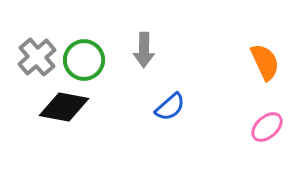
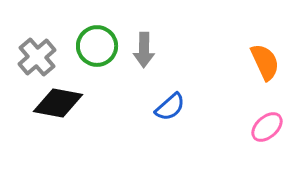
green circle: moved 13 px right, 14 px up
black diamond: moved 6 px left, 4 px up
